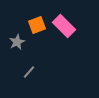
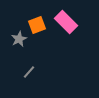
pink rectangle: moved 2 px right, 4 px up
gray star: moved 2 px right, 3 px up
